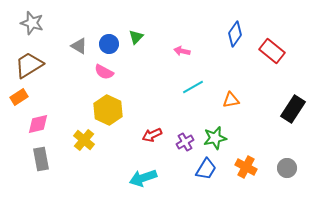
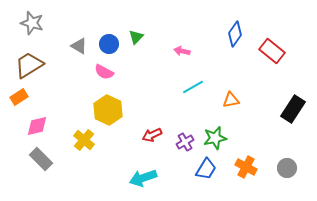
pink diamond: moved 1 px left, 2 px down
gray rectangle: rotated 35 degrees counterclockwise
